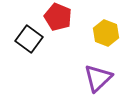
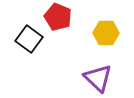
yellow hexagon: rotated 20 degrees counterclockwise
purple triangle: rotated 32 degrees counterclockwise
